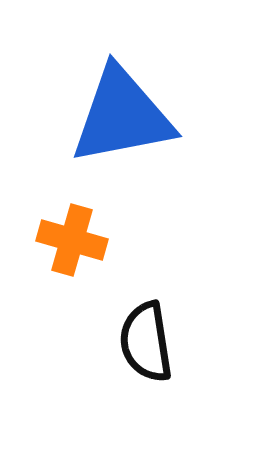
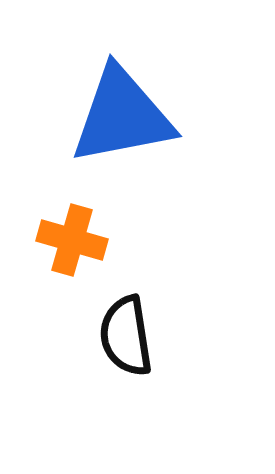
black semicircle: moved 20 px left, 6 px up
